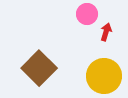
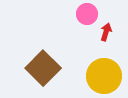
brown square: moved 4 px right
